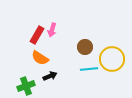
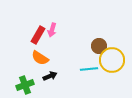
red rectangle: moved 1 px right
brown circle: moved 14 px right, 1 px up
yellow circle: moved 1 px down
green cross: moved 1 px left, 1 px up
